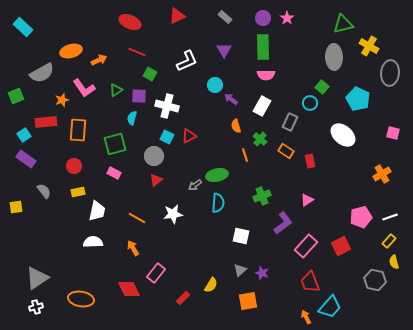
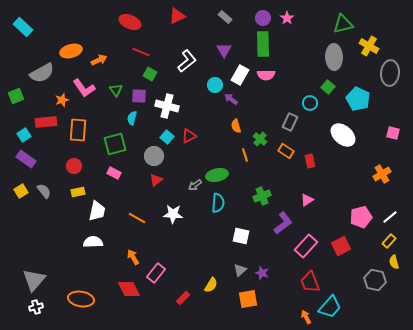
green rectangle at (263, 47): moved 3 px up
red line at (137, 52): moved 4 px right
white L-shape at (187, 61): rotated 15 degrees counterclockwise
green square at (322, 87): moved 6 px right
green triangle at (116, 90): rotated 32 degrees counterclockwise
white rectangle at (262, 106): moved 22 px left, 31 px up
cyan square at (167, 137): rotated 16 degrees clockwise
yellow square at (16, 207): moved 5 px right, 16 px up; rotated 24 degrees counterclockwise
white star at (173, 214): rotated 12 degrees clockwise
white line at (390, 217): rotated 21 degrees counterclockwise
orange arrow at (133, 248): moved 9 px down
gray triangle at (37, 278): moved 3 px left, 2 px down; rotated 15 degrees counterclockwise
orange square at (248, 301): moved 2 px up
